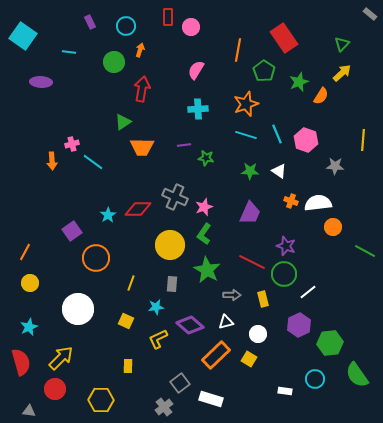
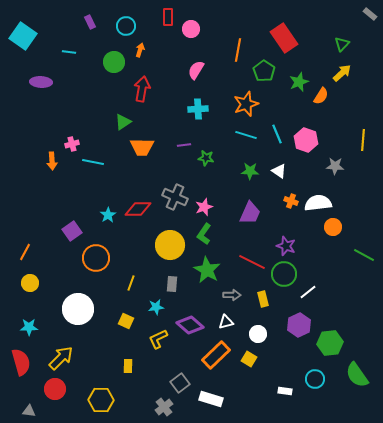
pink circle at (191, 27): moved 2 px down
cyan line at (93, 162): rotated 25 degrees counterclockwise
green line at (365, 251): moved 1 px left, 4 px down
cyan star at (29, 327): rotated 24 degrees clockwise
